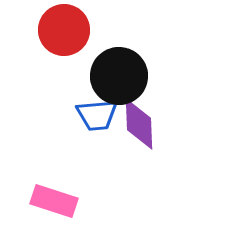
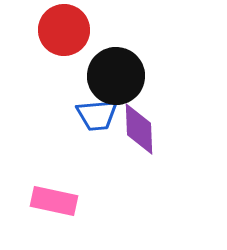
black circle: moved 3 px left
purple diamond: moved 5 px down
pink rectangle: rotated 6 degrees counterclockwise
